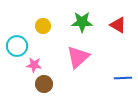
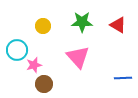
cyan circle: moved 4 px down
pink triangle: rotated 30 degrees counterclockwise
pink star: rotated 21 degrees counterclockwise
